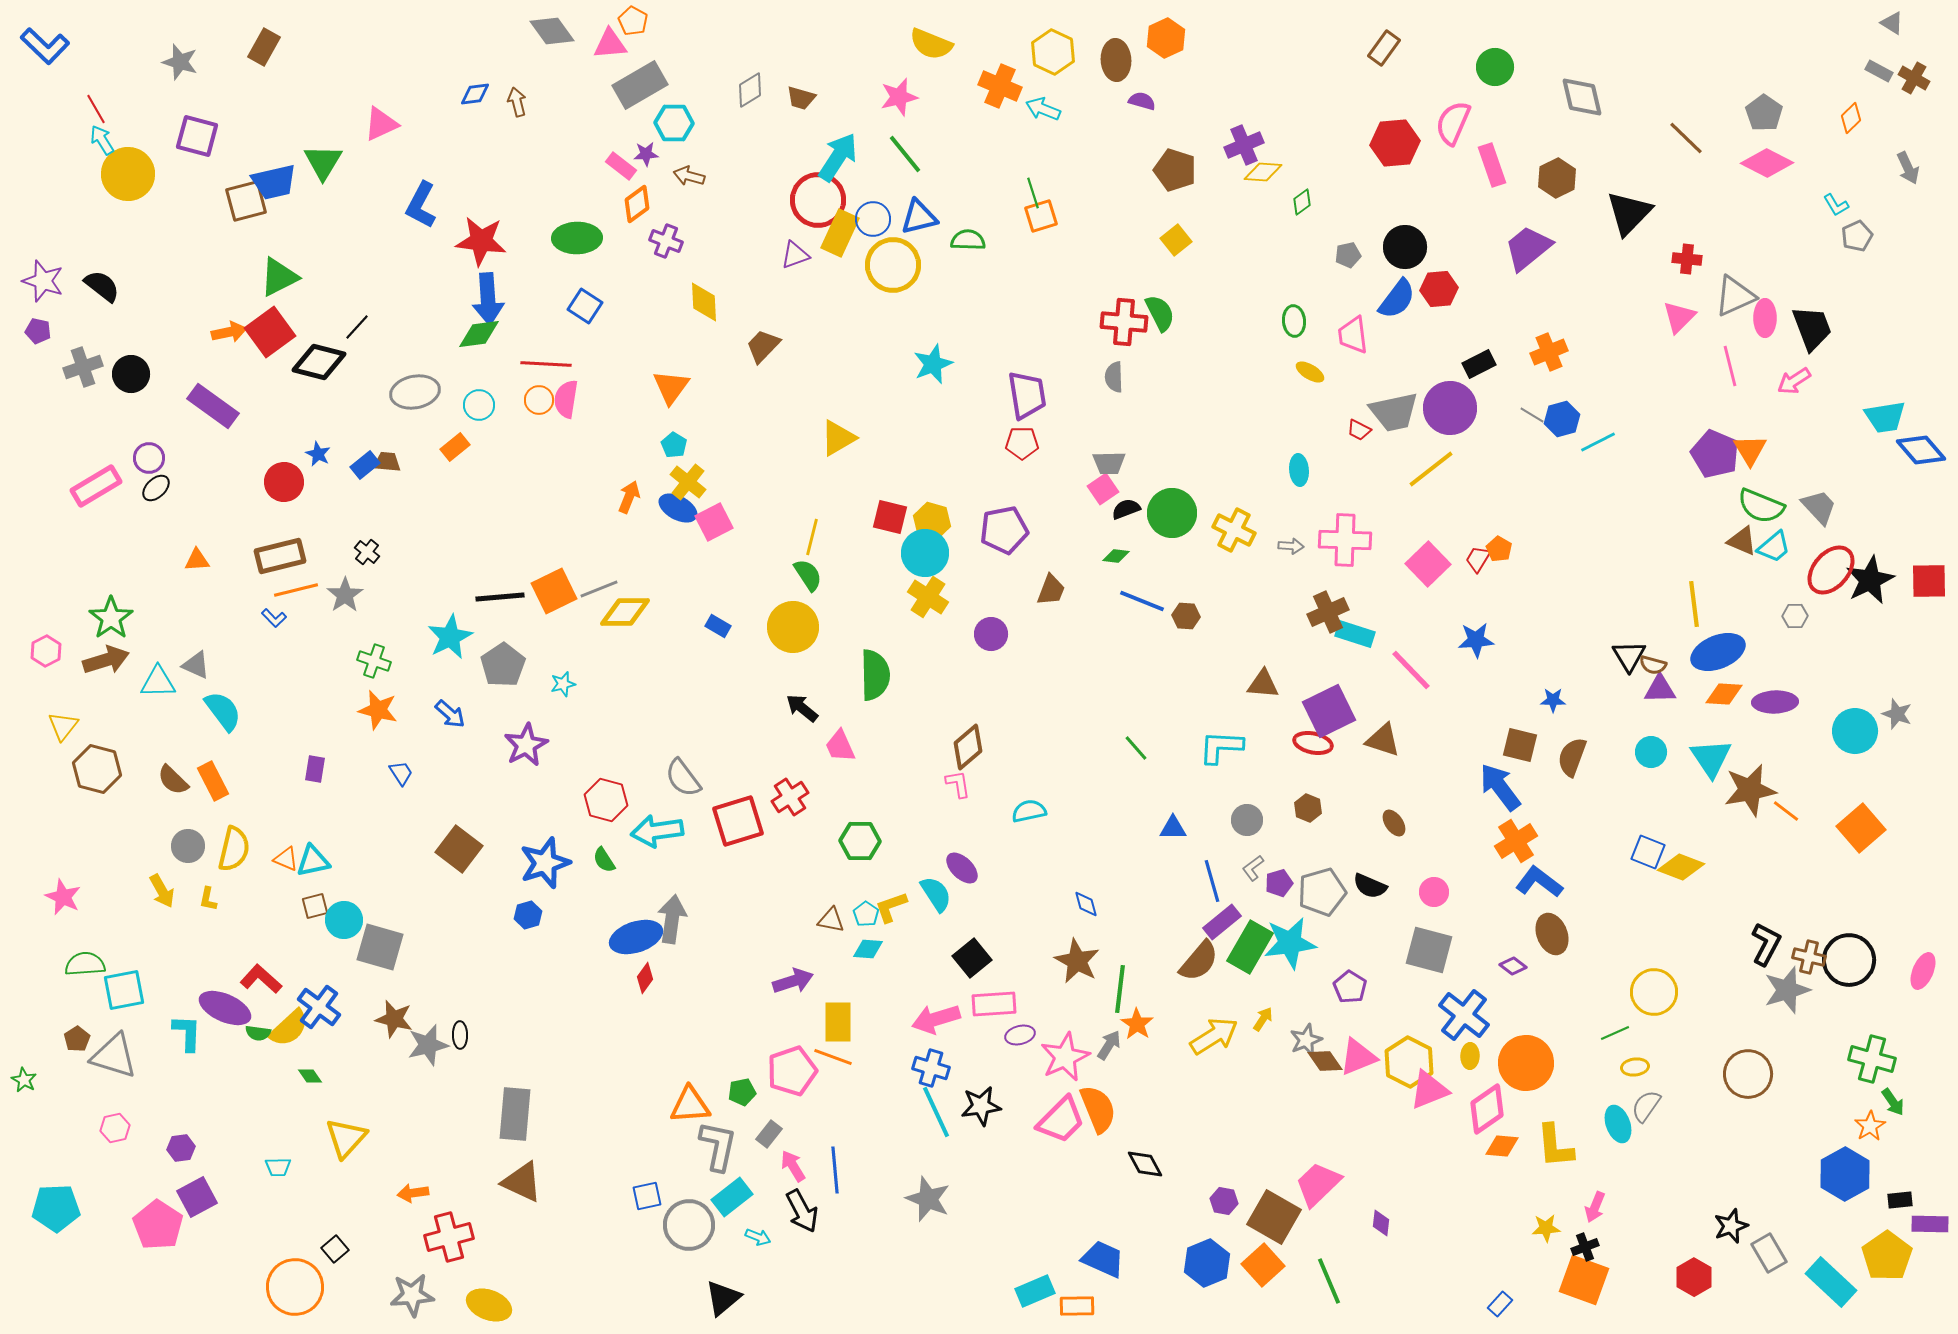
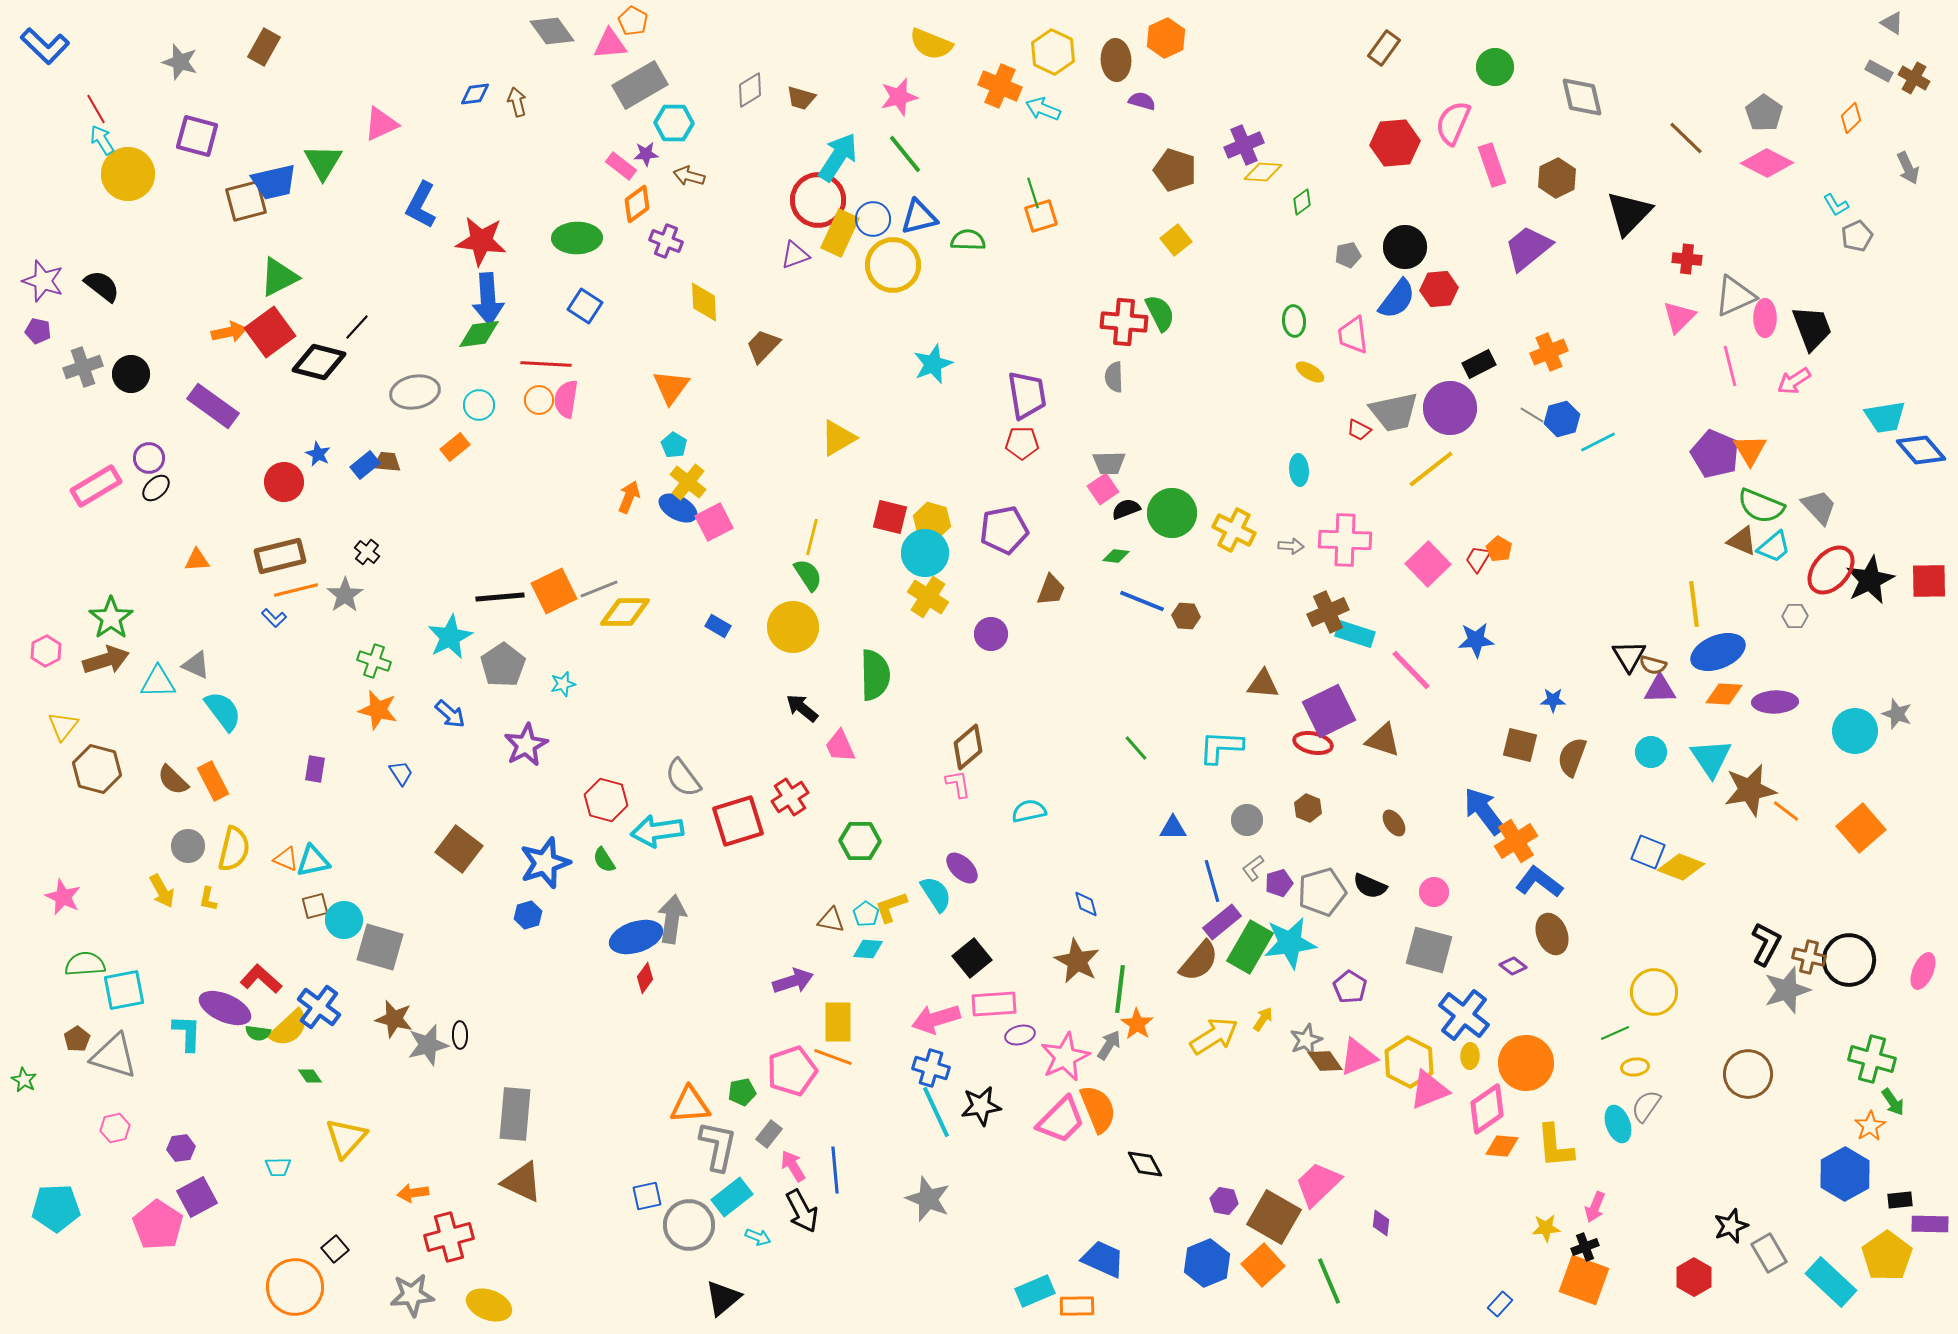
blue arrow at (1500, 787): moved 16 px left, 24 px down
